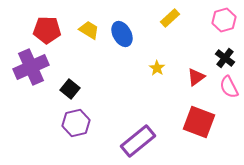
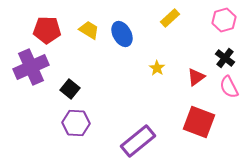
purple hexagon: rotated 16 degrees clockwise
